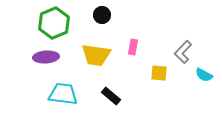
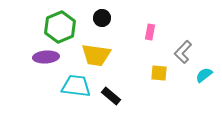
black circle: moved 3 px down
green hexagon: moved 6 px right, 4 px down
pink rectangle: moved 17 px right, 15 px up
cyan semicircle: rotated 114 degrees clockwise
cyan trapezoid: moved 13 px right, 8 px up
